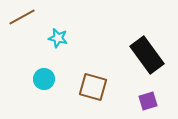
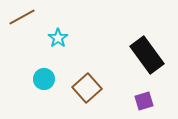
cyan star: rotated 24 degrees clockwise
brown square: moved 6 px left, 1 px down; rotated 32 degrees clockwise
purple square: moved 4 px left
